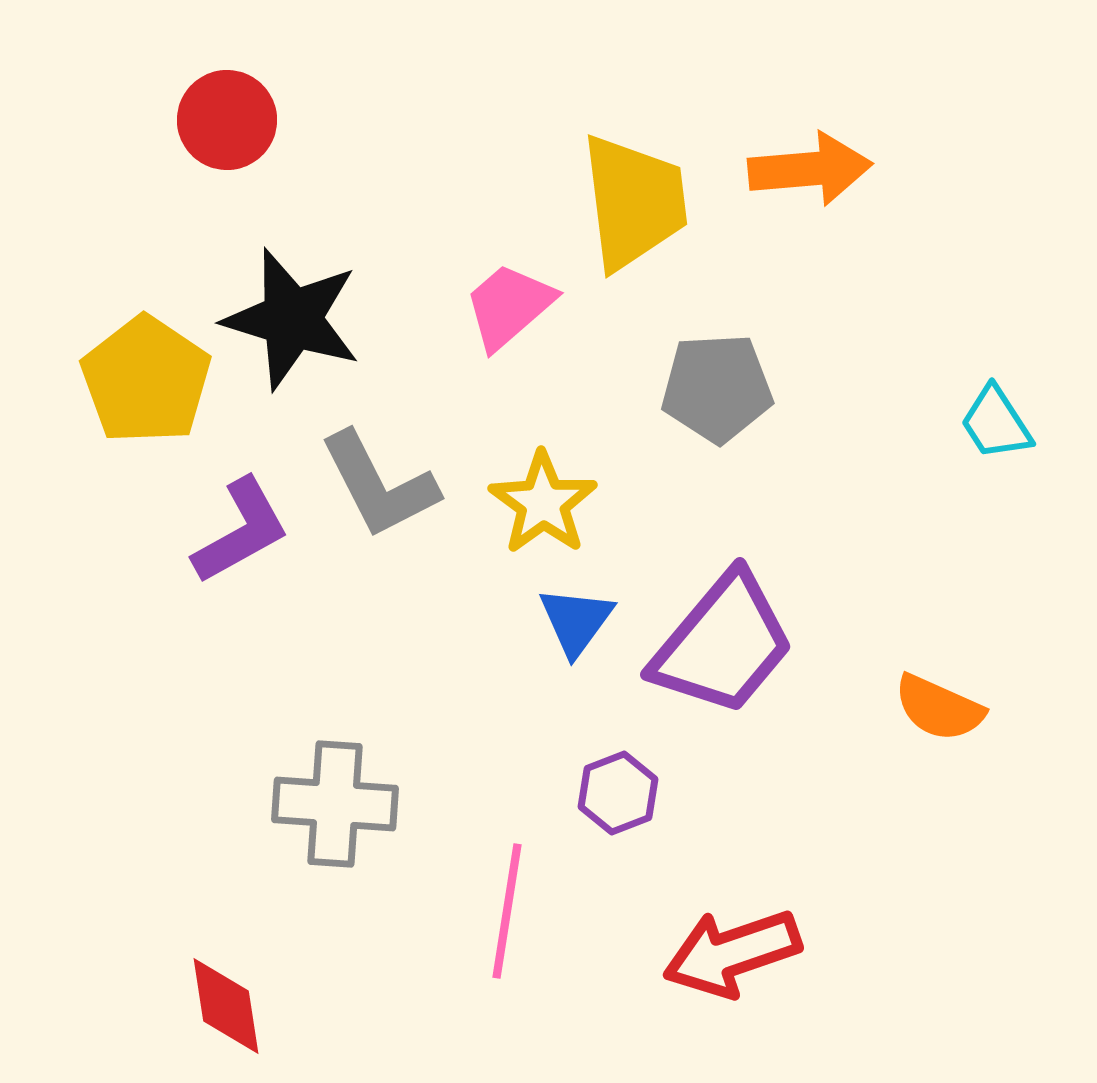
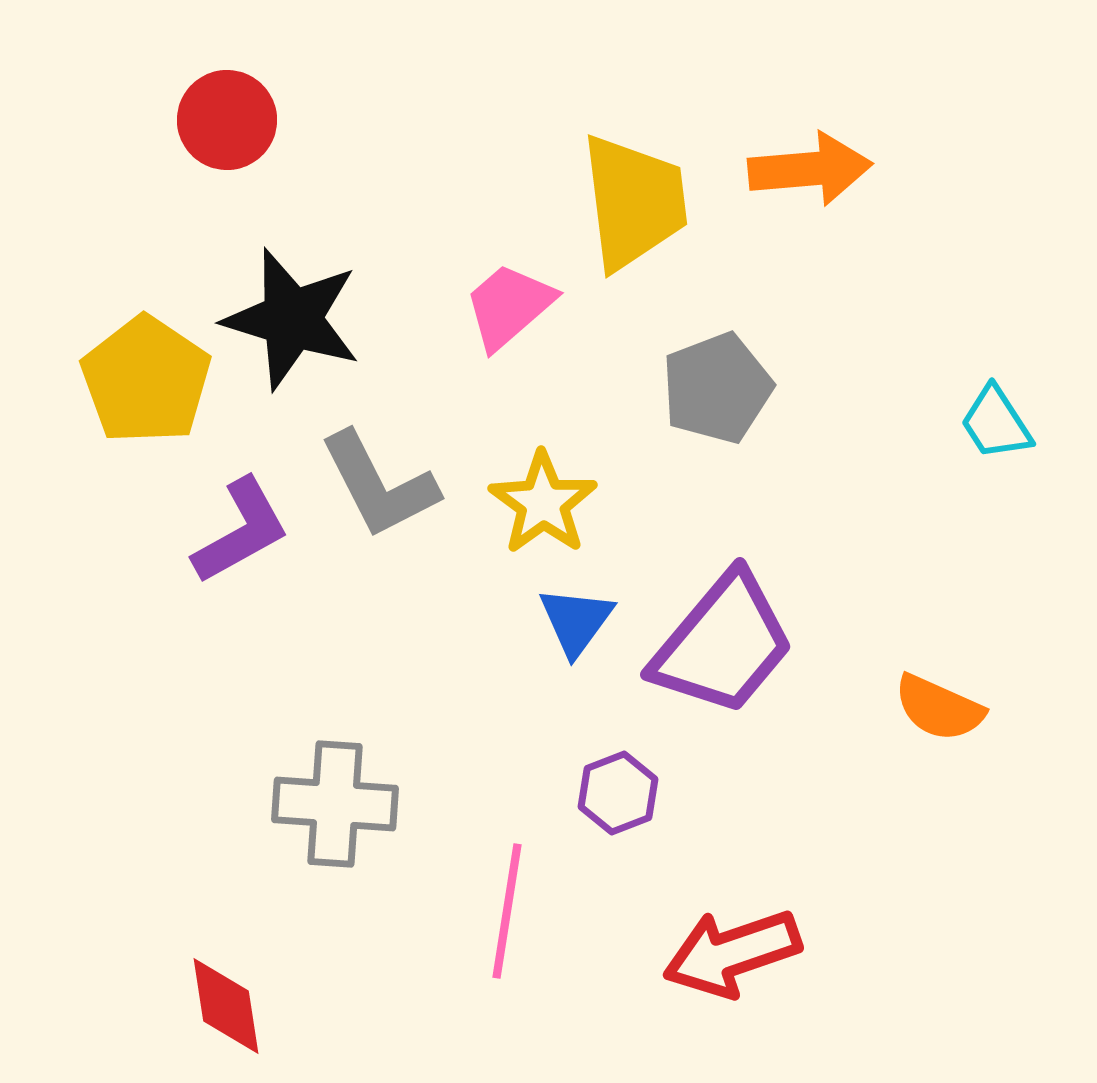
gray pentagon: rotated 18 degrees counterclockwise
